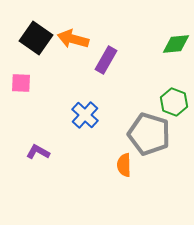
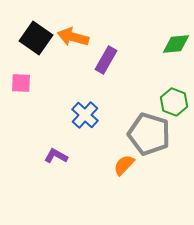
orange arrow: moved 2 px up
purple L-shape: moved 18 px right, 4 px down
orange semicircle: rotated 45 degrees clockwise
